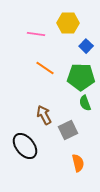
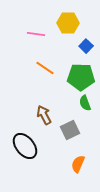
gray square: moved 2 px right
orange semicircle: moved 1 px down; rotated 144 degrees counterclockwise
